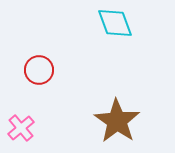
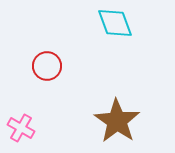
red circle: moved 8 px right, 4 px up
pink cross: rotated 20 degrees counterclockwise
